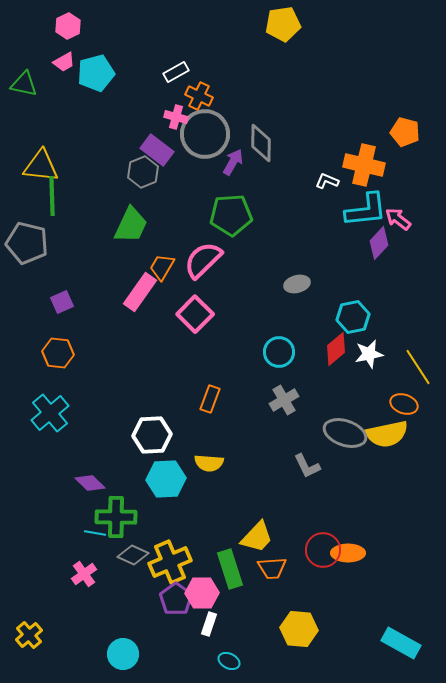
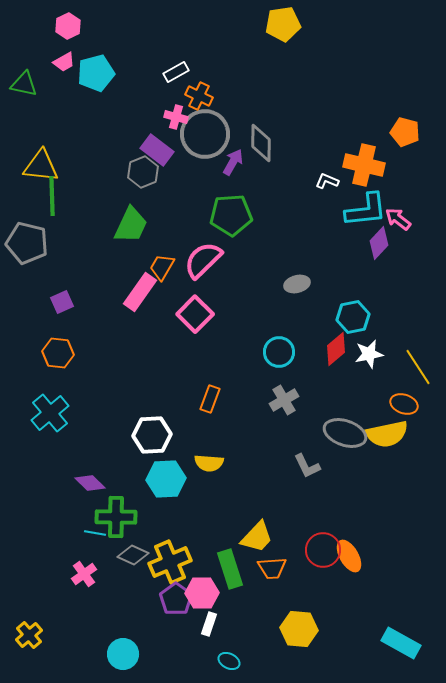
orange ellipse at (348, 553): moved 1 px right, 3 px down; rotated 60 degrees clockwise
